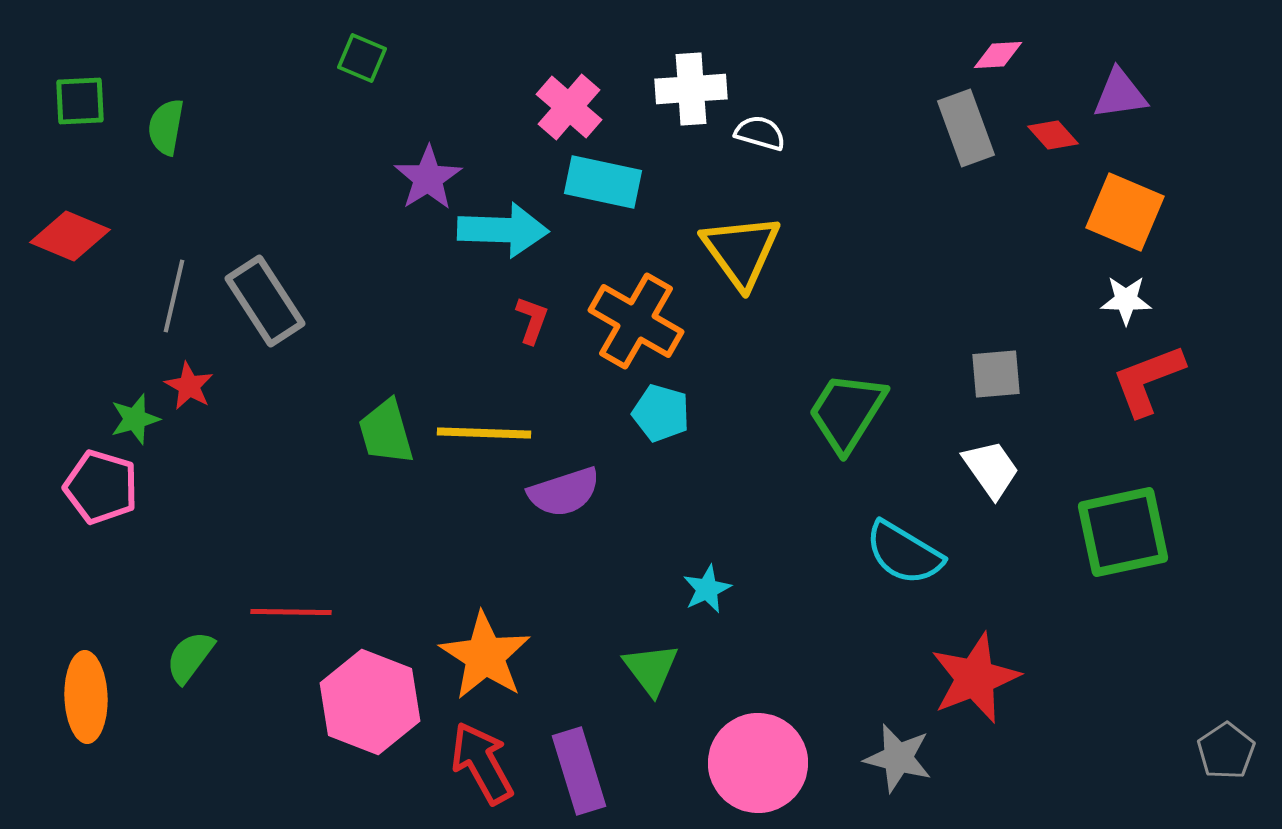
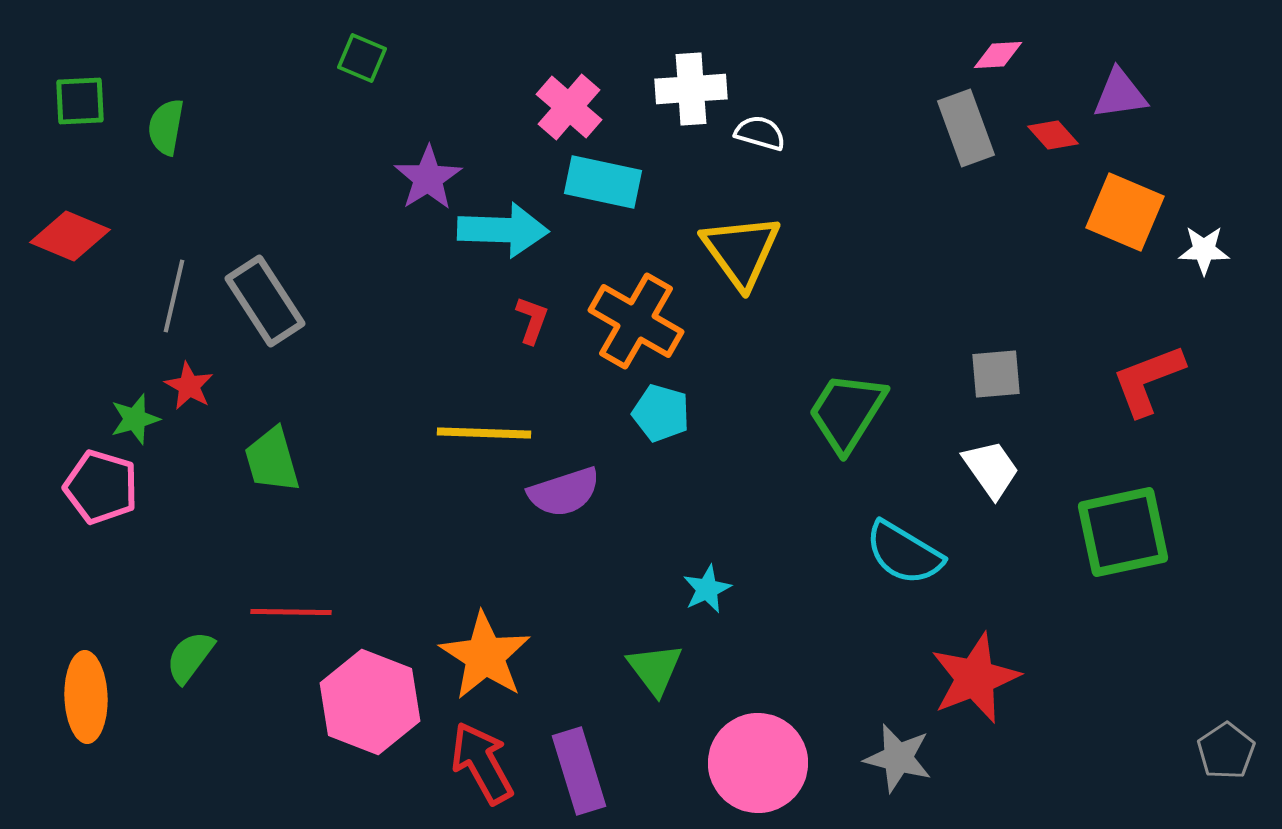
white star at (1126, 300): moved 78 px right, 50 px up
green trapezoid at (386, 432): moved 114 px left, 28 px down
green triangle at (651, 669): moved 4 px right
